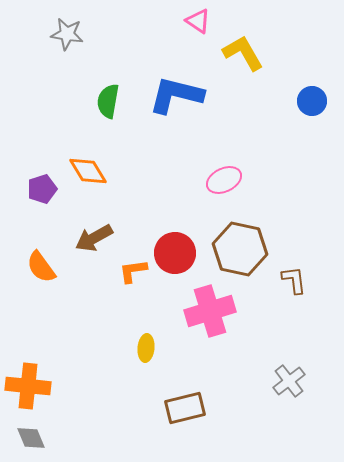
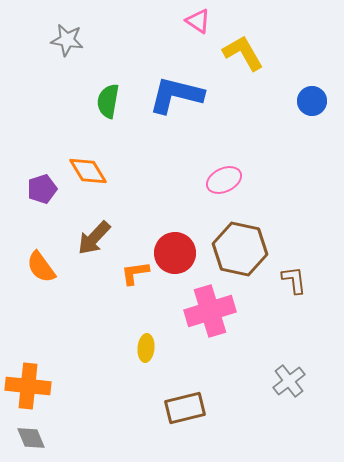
gray star: moved 6 px down
brown arrow: rotated 18 degrees counterclockwise
orange L-shape: moved 2 px right, 2 px down
